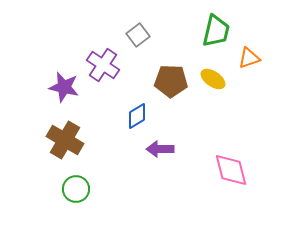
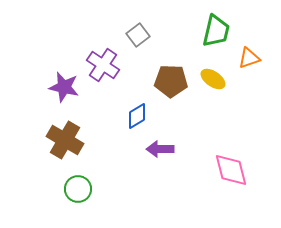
green circle: moved 2 px right
